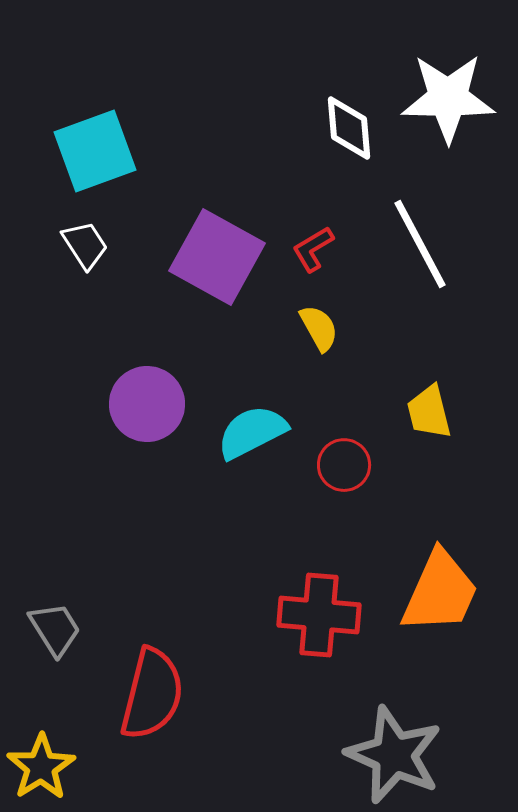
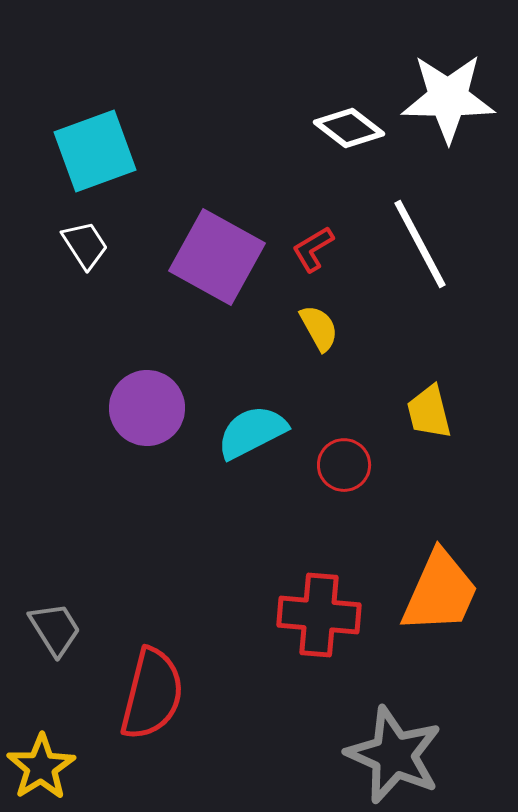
white diamond: rotated 48 degrees counterclockwise
purple circle: moved 4 px down
